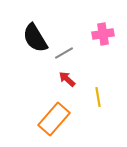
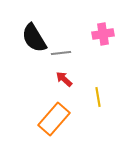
black semicircle: moved 1 px left
gray line: moved 3 px left; rotated 24 degrees clockwise
red arrow: moved 3 px left
